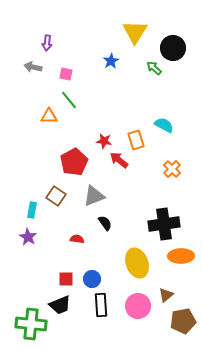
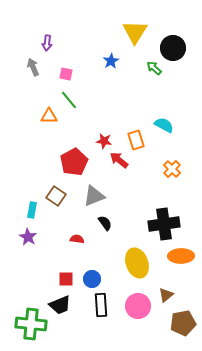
gray arrow: rotated 54 degrees clockwise
brown pentagon: moved 2 px down
